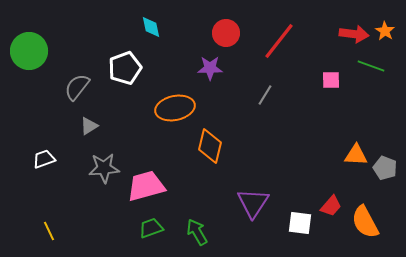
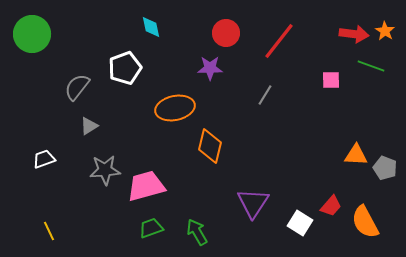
green circle: moved 3 px right, 17 px up
gray star: moved 1 px right, 2 px down
white square: rotated 25 degrees clockwise
